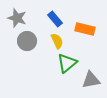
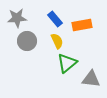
gray star: rotated 24 degrees counterclockwise
orange rectangle: moved 3 px left, 4 px up; rotated 24 degrees counterclockwise
gray triangle: moved 1 px up; rotated 18 degrees clockwise
